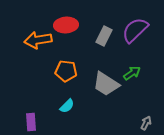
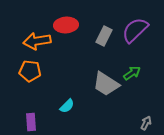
orange arrow: moved 1 px left, 1 px down
orange pentagon: moved 36 px left
